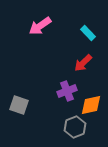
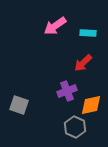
pink arrow: moved 15 px right
cyan rectangle: rotated 42 degrees counterclockwise
gray hexagon: rotated 15 degrees counterclockwise
